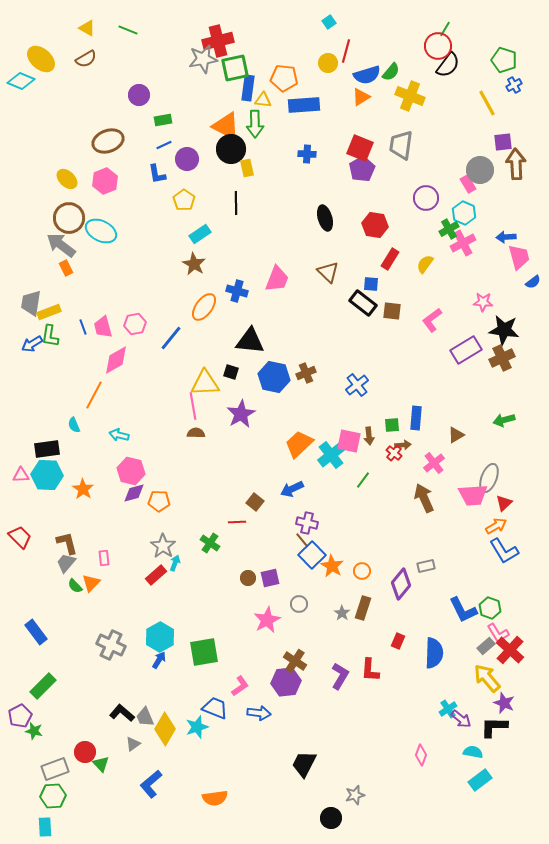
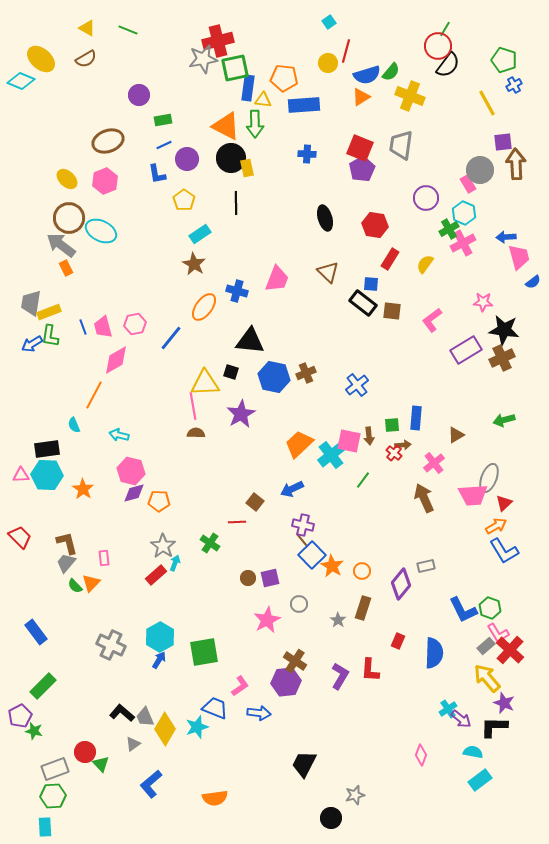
black circle at (231, 149): moved 9 px down
purple cross at (307, 523): moved 4 px left, 2 px down
gray star at (342, 613): moved 4 px left, 7 px down
